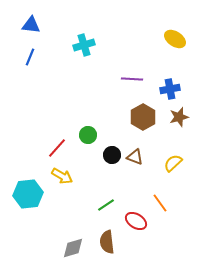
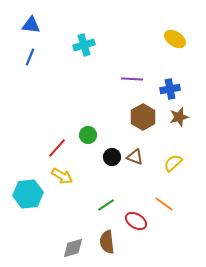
black circle: moved 2 px down
orange line: moved 4 px right, 1 px down; rotated 18 degrees counterclockwise
